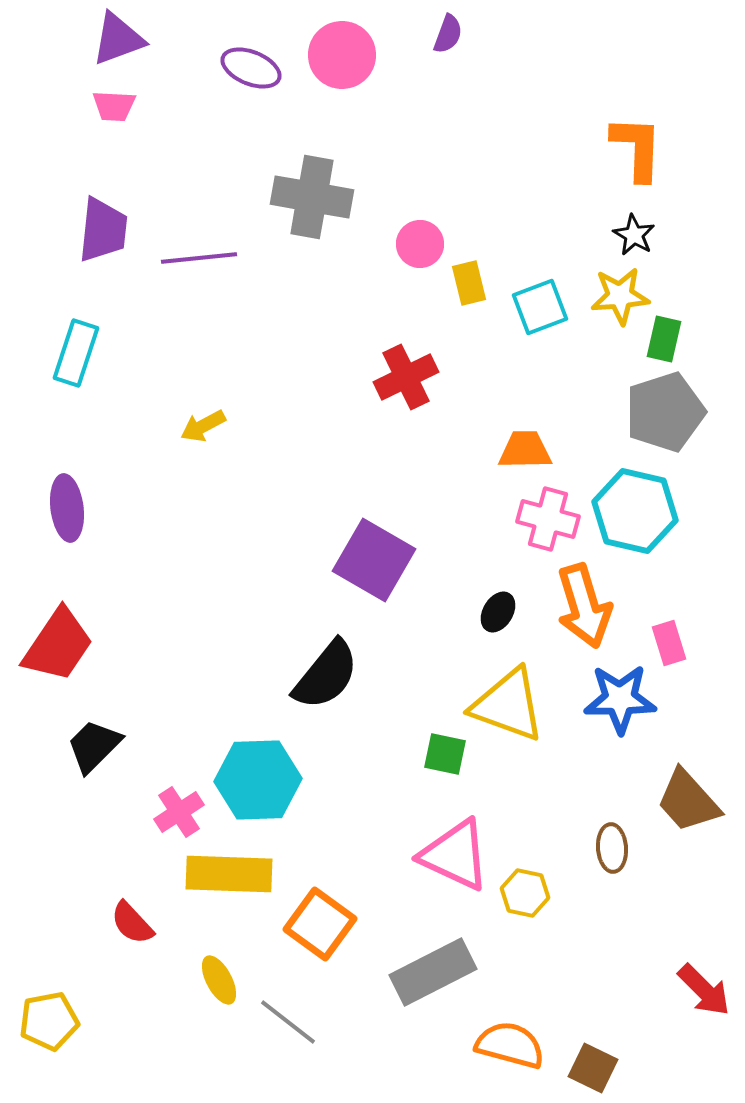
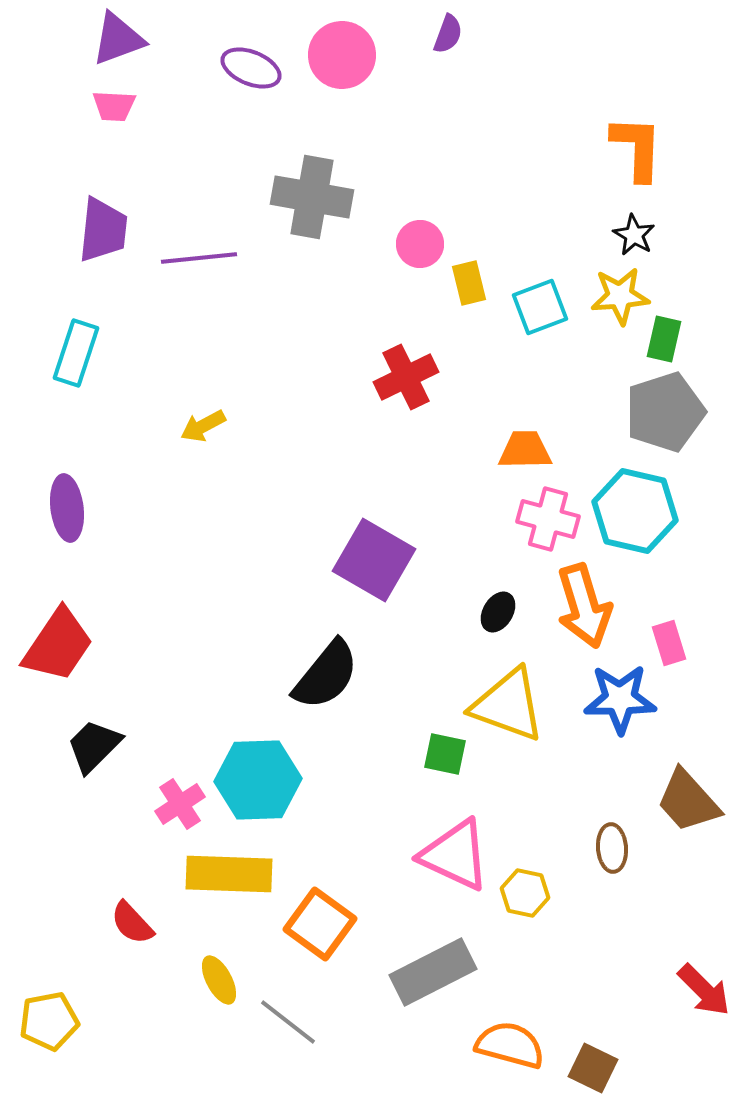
pink cross at (179, 812): moved 1 px right, 8 px up
